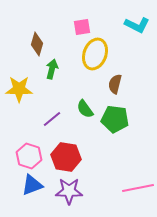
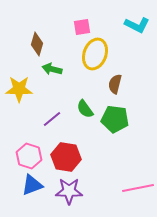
green arrow: rotated 90 degrees counterclockwise
